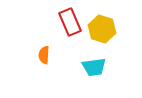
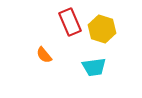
orange semicircle: rotated 42 degrees counterclockwise
